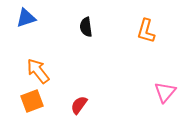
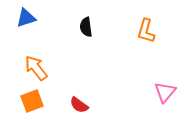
orange arrow: moved 2 px left, 3 px up
red semicircle: rotated 90 degrees counterclockwise
